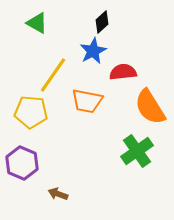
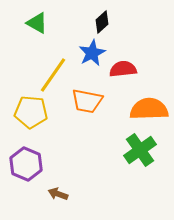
blue star: moved 1 px left, 2 px down
red semicircle: moved 3 px up
orange semicircle: moved 1 px left, 2 px down; rotated 120 degrees clockwise
green cross: moved 3 px right, 1 px up
purple hexagon: moved 4 px right, 1 px down
